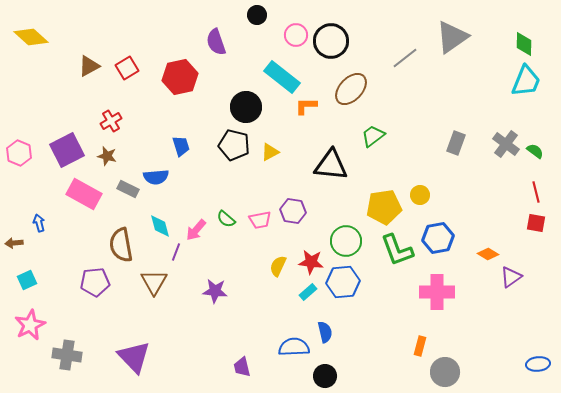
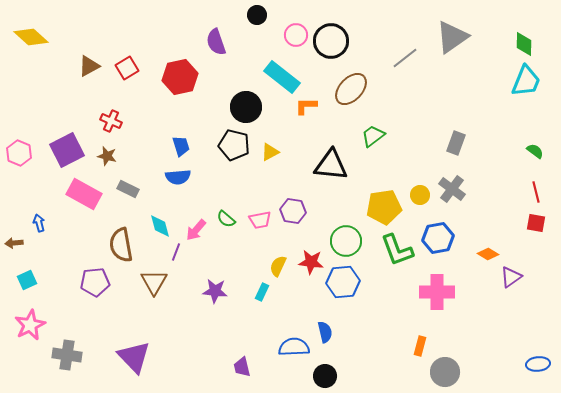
red cross at (111, 121): rotated 35 degrees counterclockwise
gray cross at (506, 144): moved 54 px left, 45 px down
blue semicircle at (156, 177): moved 22 px right
cyan rectangle at (308, 292): moved 46 px left; rotated 24 degrees counterclockwise
